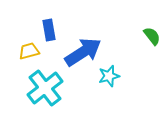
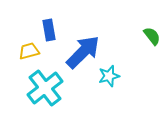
blue arrow: rotated 12 degrees counterclockwise
